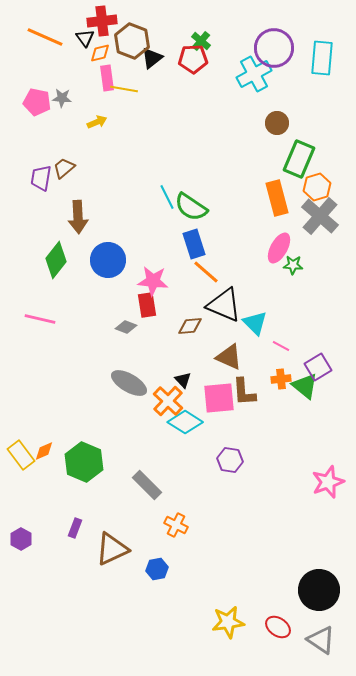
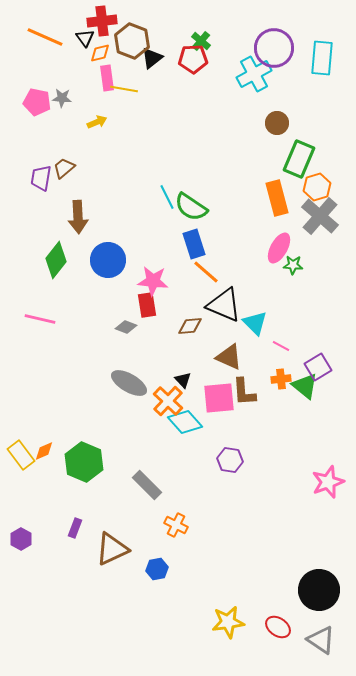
cyan diamond at (185, 422): rotated 16 degrees clockwise
